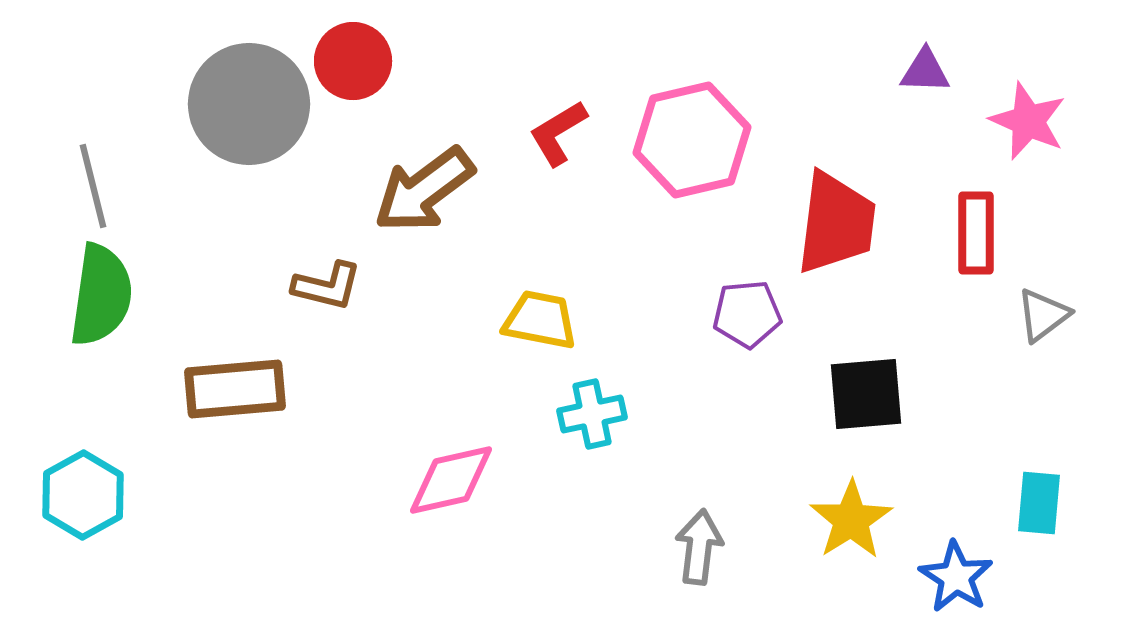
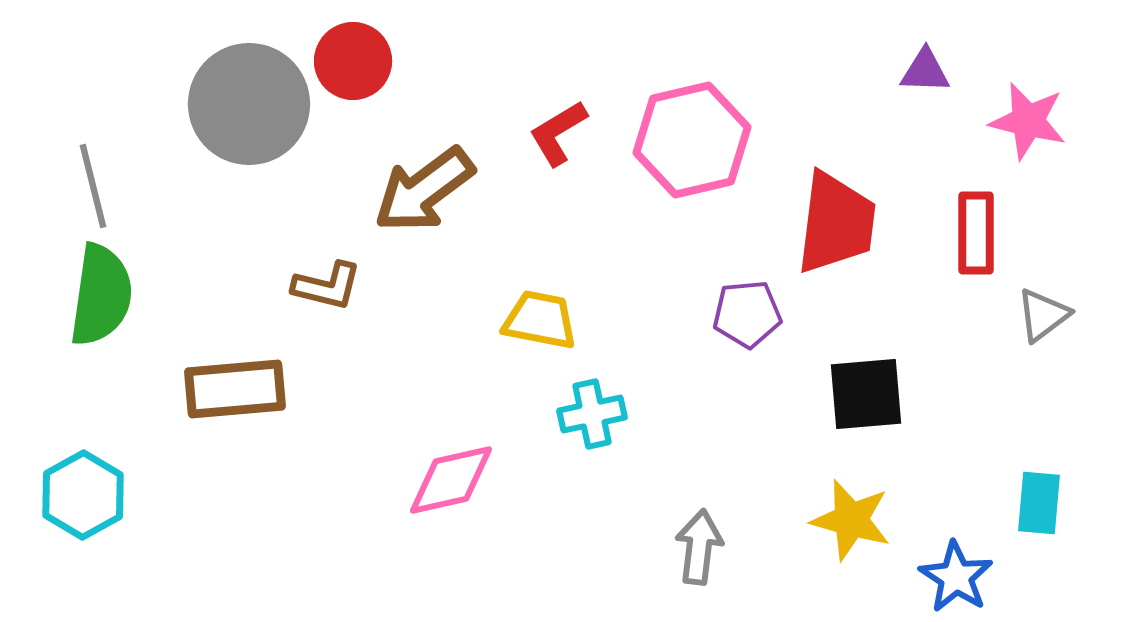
pink star: rotated 10 degrees counterclockwise
yellow star: rotated 24 degrees counterclockwise
